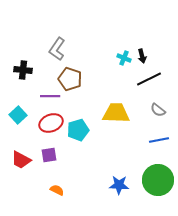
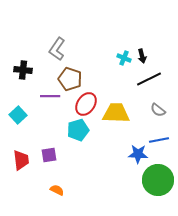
red ellipse: moved 35 px right, 19 px up; rotated 35 degrees counterclockwise
red trapezoid: rotated 125 degrees counterclockwise
blue star: moved 19 px right, 31 px up
